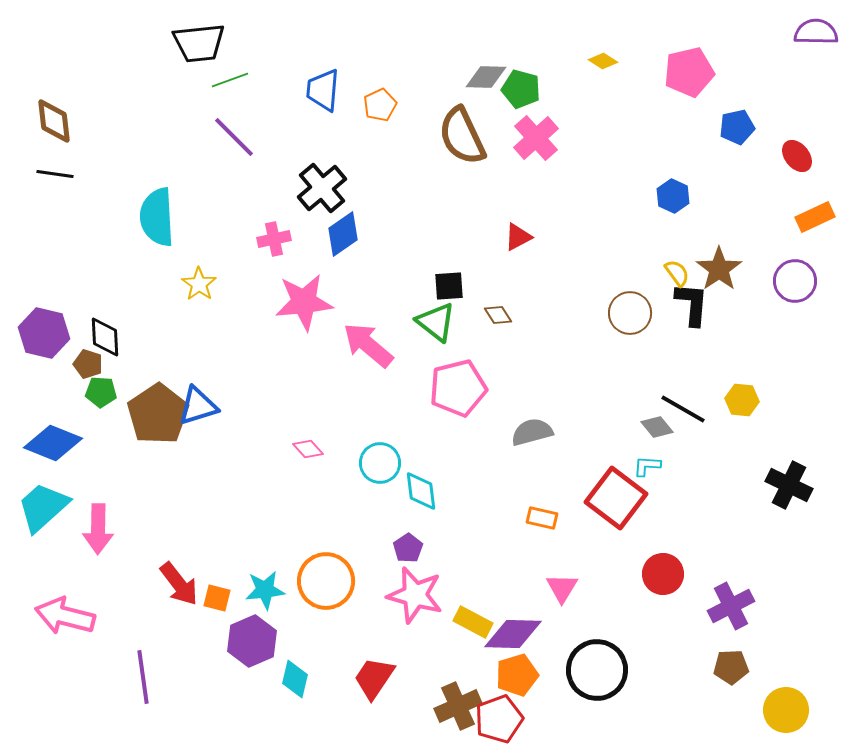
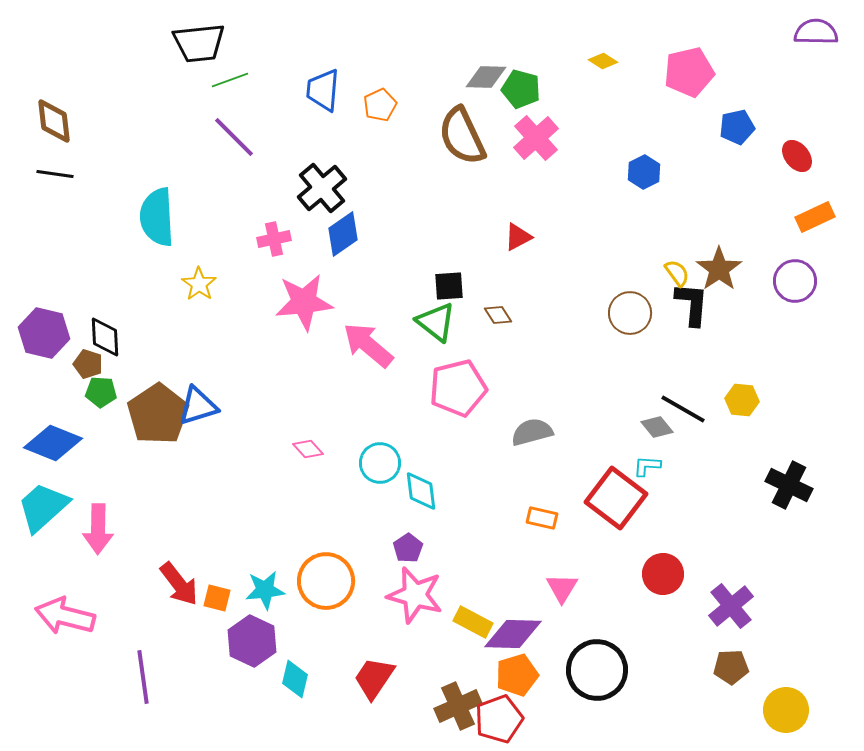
blue hexagon at (673, 196): moved 29 px left, 24 px up; rotated 8 degrees clockwise
purple cross at (731, 606): rotated 12 degrees counterclockwise
purple hexagon at (252, 641): rotated 12 degrees counterclockwise
